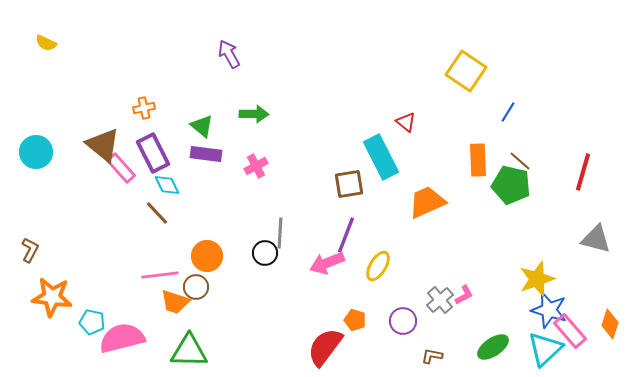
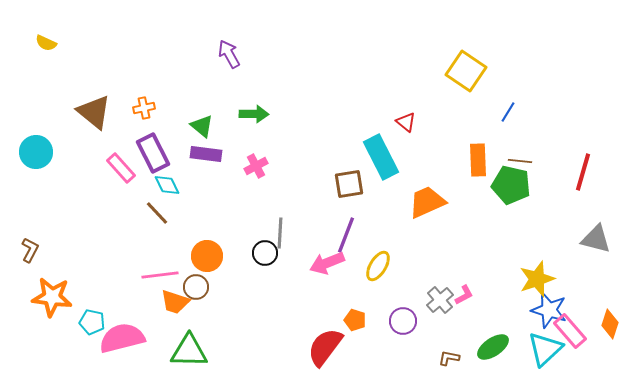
brown triangle at (103, 145): moved 9 px left, 33 px up
brown line at (520, 161): rotated 35 degrees counterclockwise
brown L-shape at (432, 356): moved 17 px right, 2 px down
